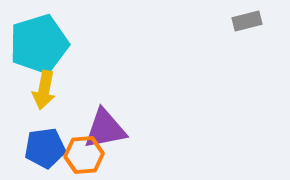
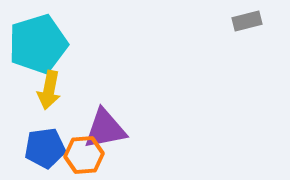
cyan pentagon: moved 1 px left
yellow arrow: moved 5 px right
